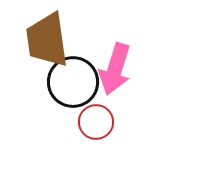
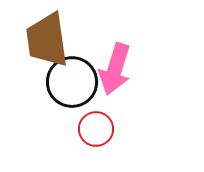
black circle: moved 1 px left
red circle: moved 7 px down
